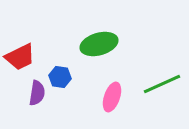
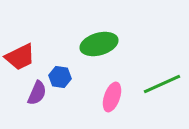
purple semicircle: rotated 15 degrees clockwise
